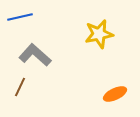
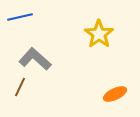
yellow star: rotated 24 degrees counterclockwise
gray L-shape: moved 4 px down
